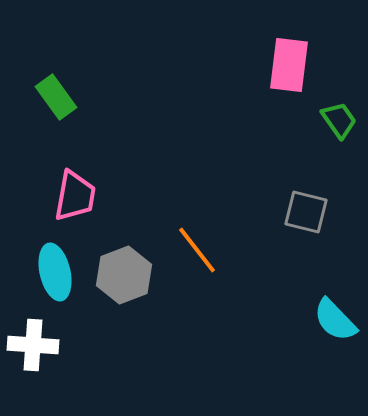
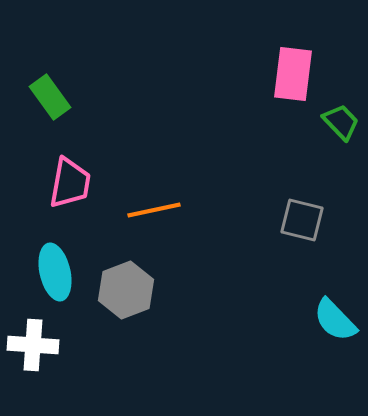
pink rectangle: moved 4 px right, 9 px down
green rectangle: moved 6 px left
green trapezoid: moved 2 px right, 2 px down; rotated 9 degrees counterclockwise
pink trapezoid: moved 5 px left, 13 px up
gray square: moved 4 px left, 8 px down
orange line: moved 43 px left, 40 px up; rotated 64 degrees counterclockwise
gray hexagon: moved 2 px right, 15 px down
